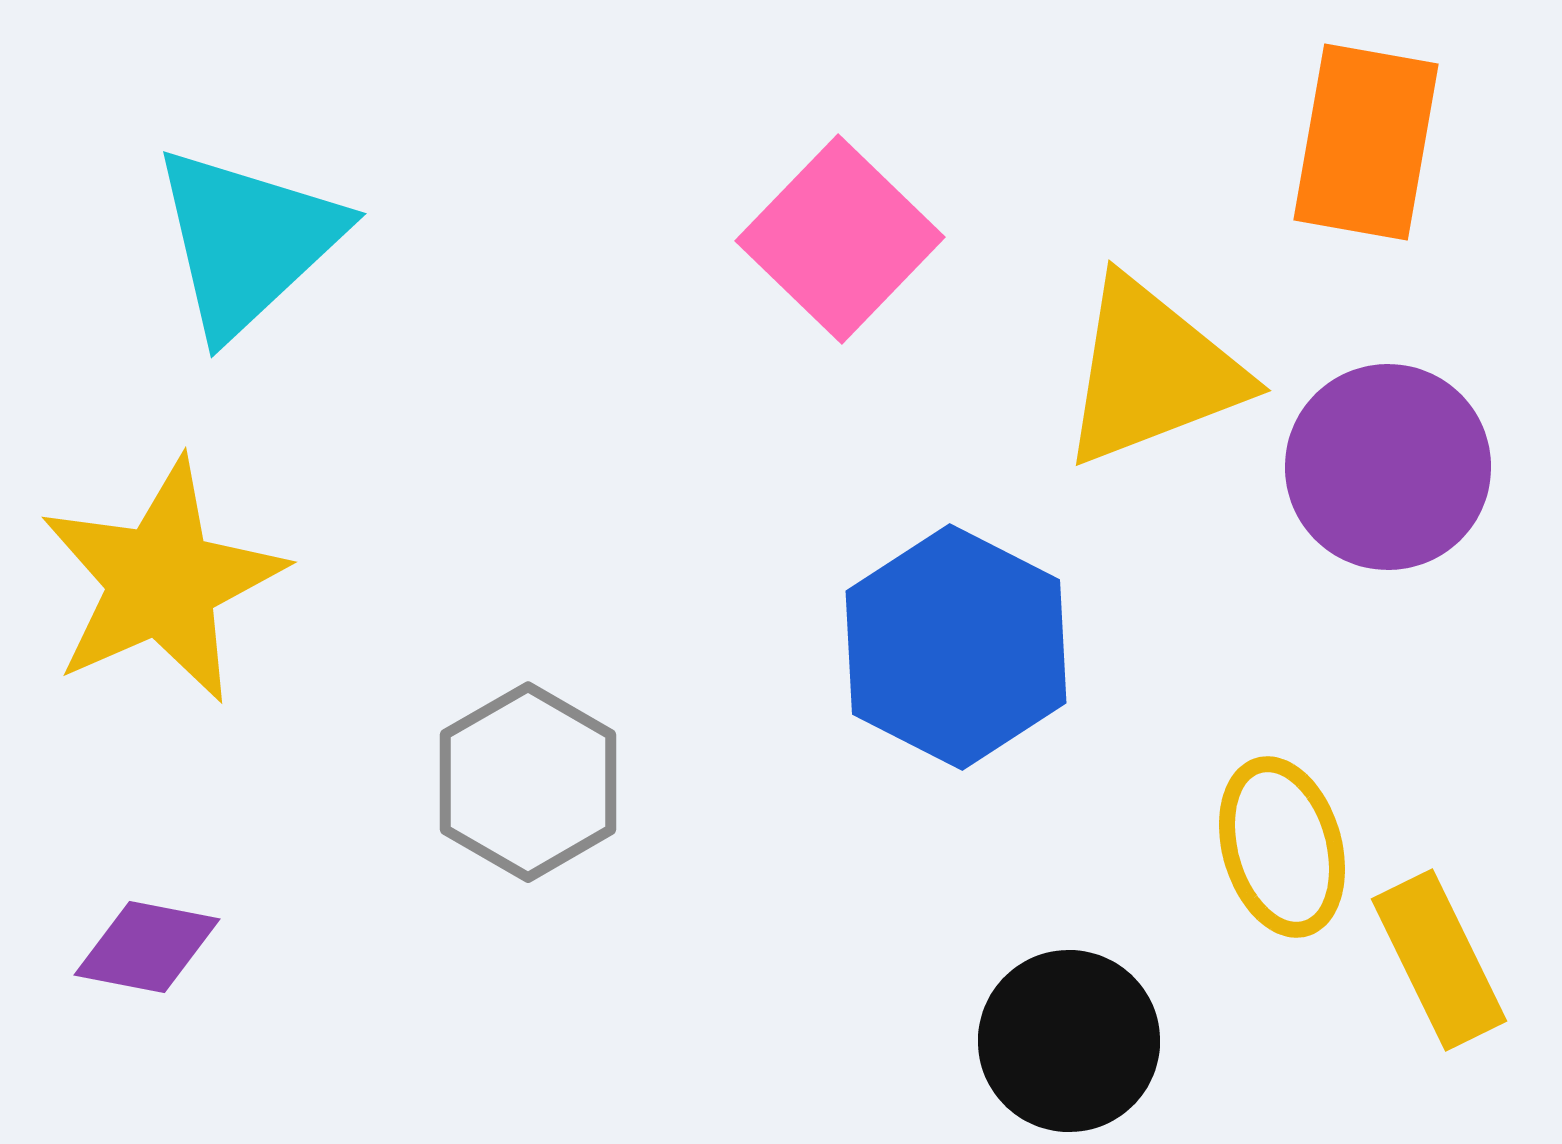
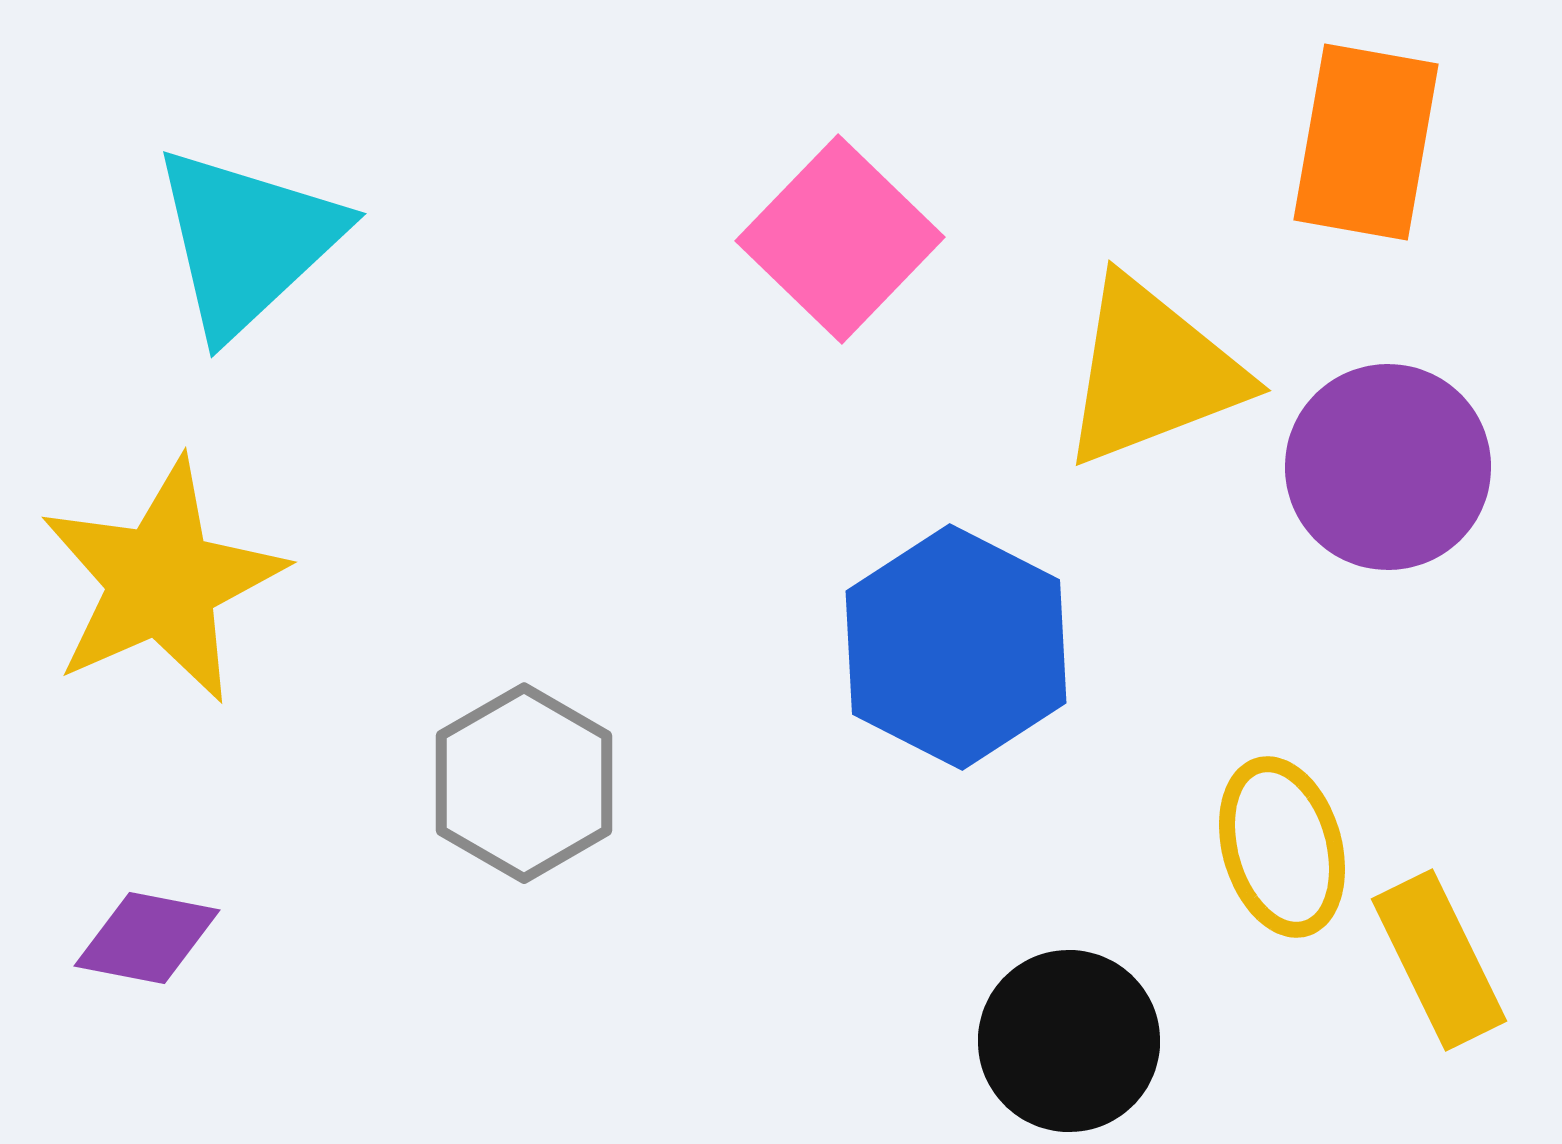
gray hexagon: moved 4 px left, 1 px down
purple diamond: moved 9 px up
